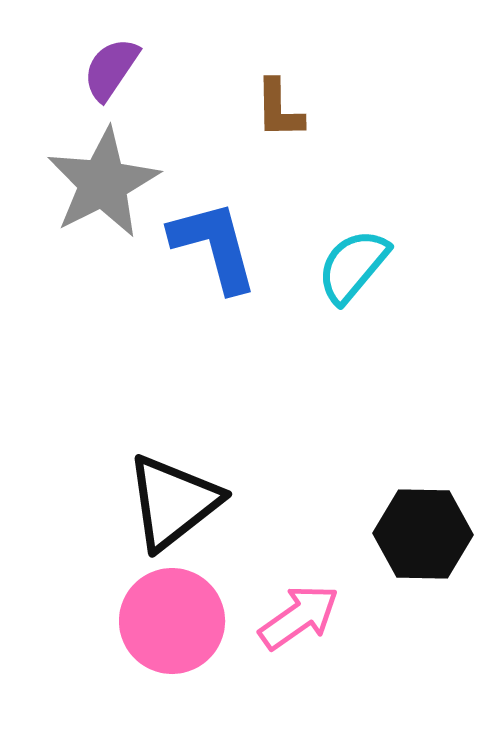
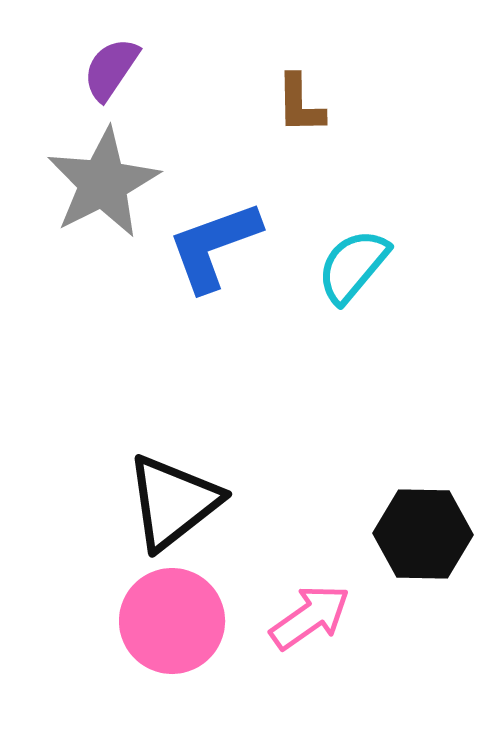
brown L-shape: moved 21 px right, 5 px up
blue L-shape: rotated 95 degrees counterclockwise
pink arrow: moved 11 px right
